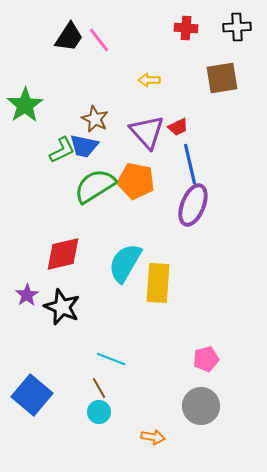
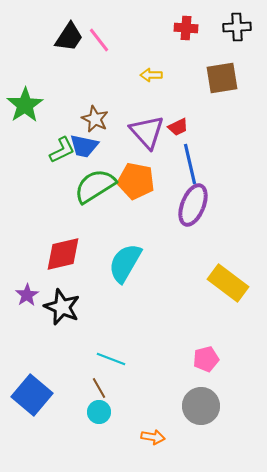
yellow arrow: moved 2 px right, 5 px up
yellow rectangle: moved 70 px right; rotated 57 degrees counterclockwise
